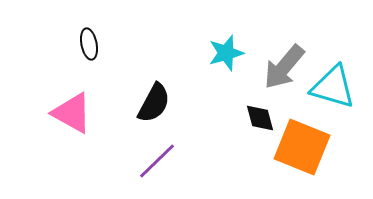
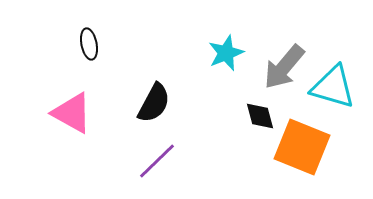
cyan star: rotated 6 degrees counterclockwise
black diamond: moved 2 px up
